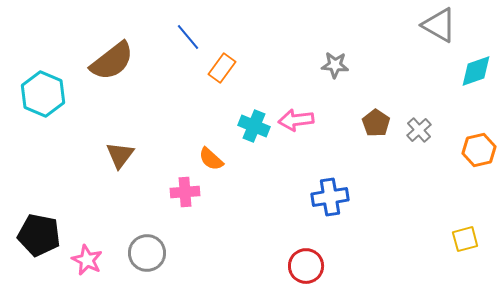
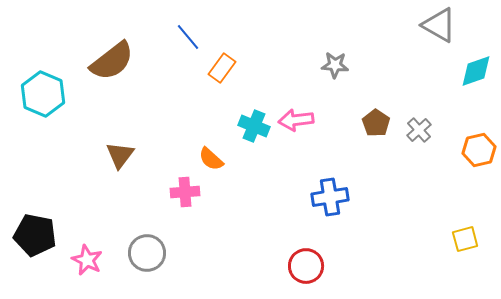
black pentagon: moved 4 px left
